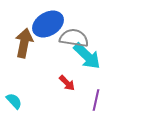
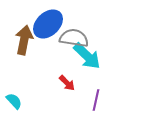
blue ellipse: rotated 12 degrees counterclockwise
brown arrow: moved 3 px up
